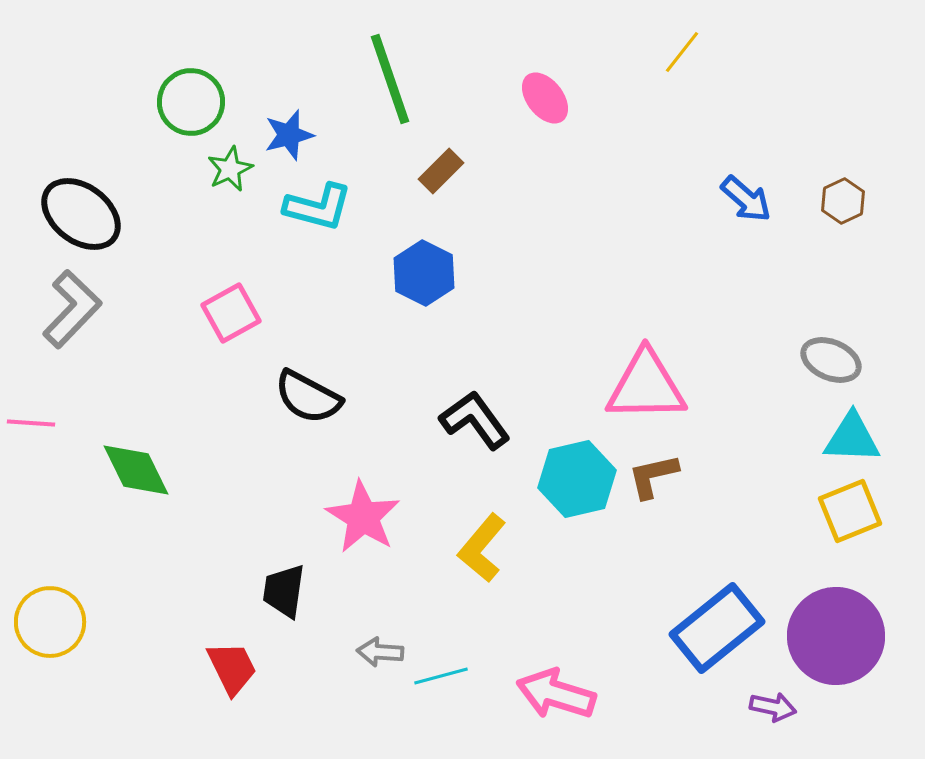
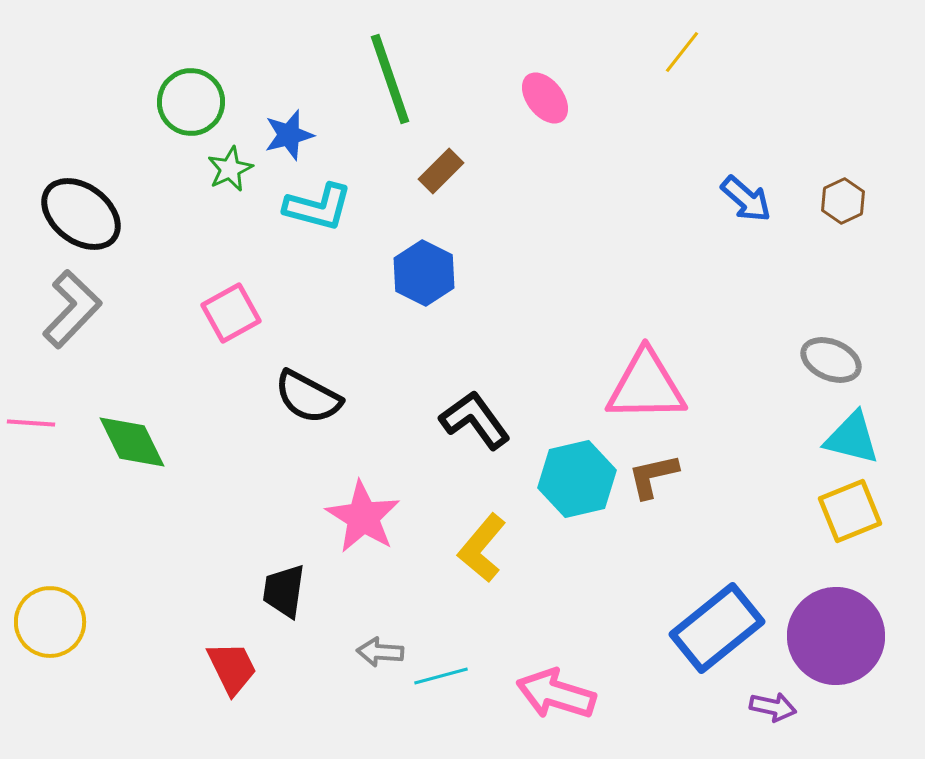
cyan triangle: rotated 12 degrees clockwise
green diamond: moved 4 px left, 28 px up
